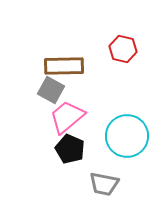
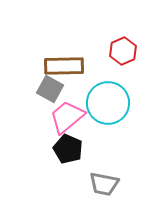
red hexagon: moved 2 px down; rotated 24 degrees clockwise
gray square: moved 1 px left, 1 px up
cyan circle: moved 19 px left, 33 px up
black pentagon: moved 2 px left
